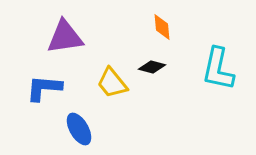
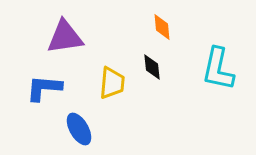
black diamond: rotated 68 degrees clockwise
yellow trapezoid: rotated 136 degrees counterclockwise
